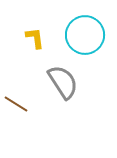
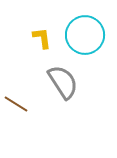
yellow L-shape: moved 7 px right
